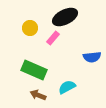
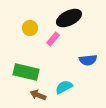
black ellipse: moved 4 px right, 1 px down
pink rectangle: moved 1 px down
blue semicircle: moved 4 px left, 3 px down
green rectangle: moved 8 px left, 2 px down; rotated 10 degrees counterclockwise
cyan semicircle: moved 3 px left
